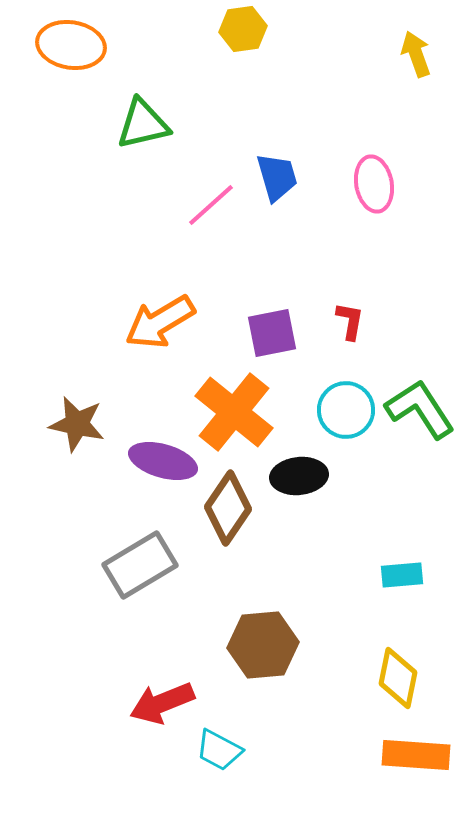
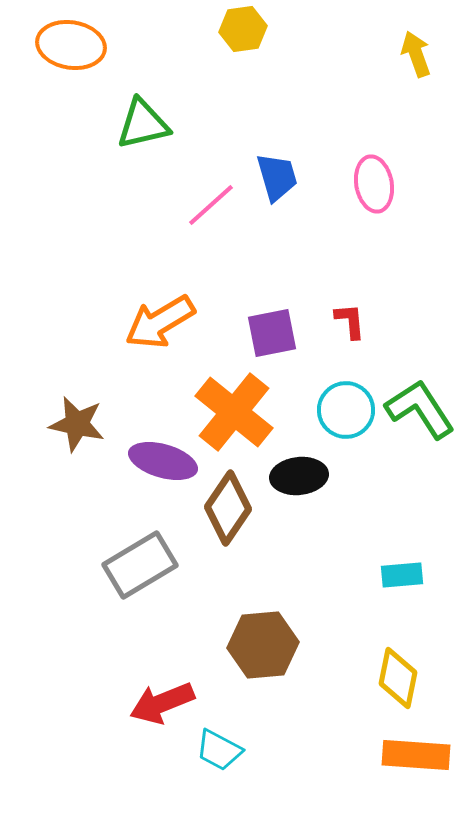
red L-shape: rotated 15 degrees counterclockwise
